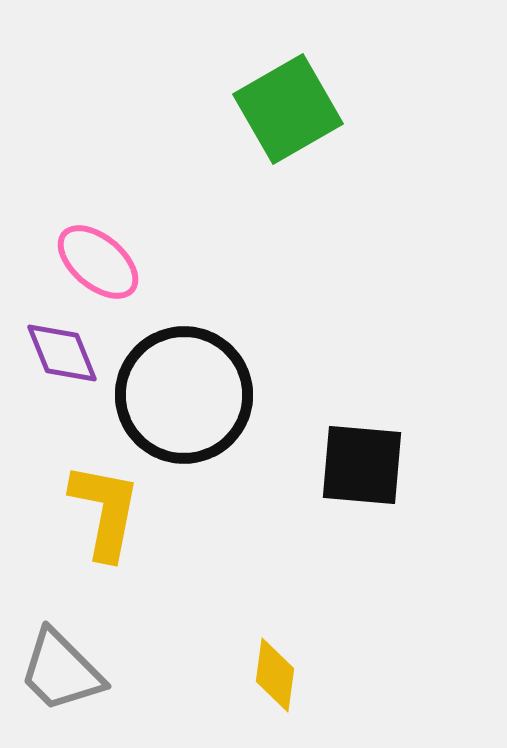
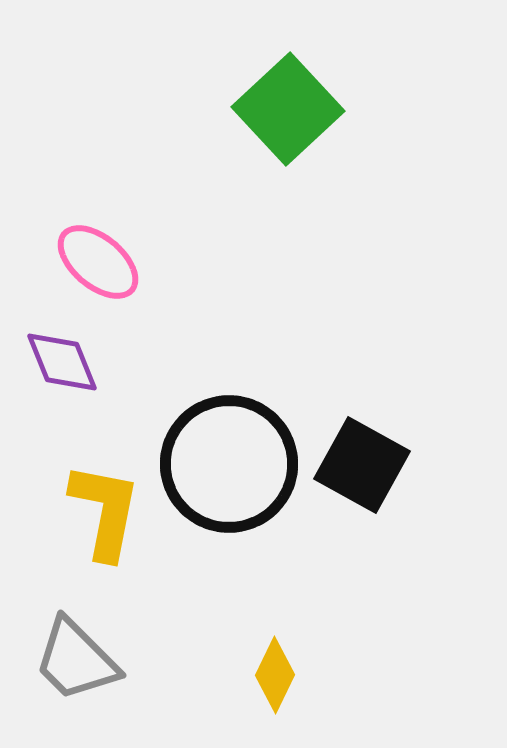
green square: rotated 13 degrees counterclockwise
purple diamond: moved 9 px down
black circle: moved 45 px right, 69 px down
black square: rotated 24 degrees clockwise
gray trapezoid: moved 15 px right, 11 px up
yellow diamond: rotated 18 degrees clockwise
